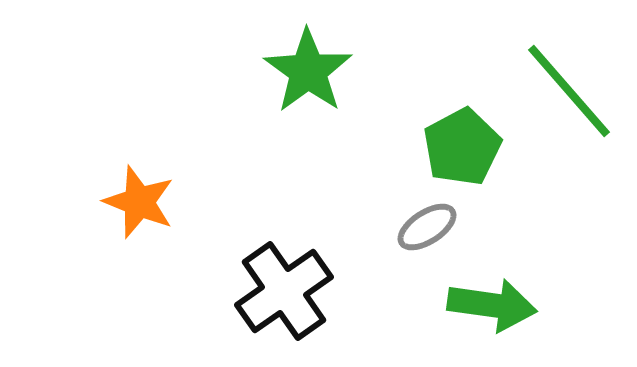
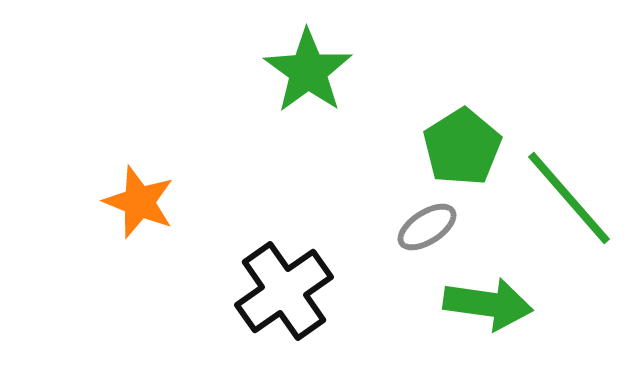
green line: moved 107 px down
green pentagon: rotated 4 degrees counterclockwise
green arrow: moved 4 px left, 1 px up
